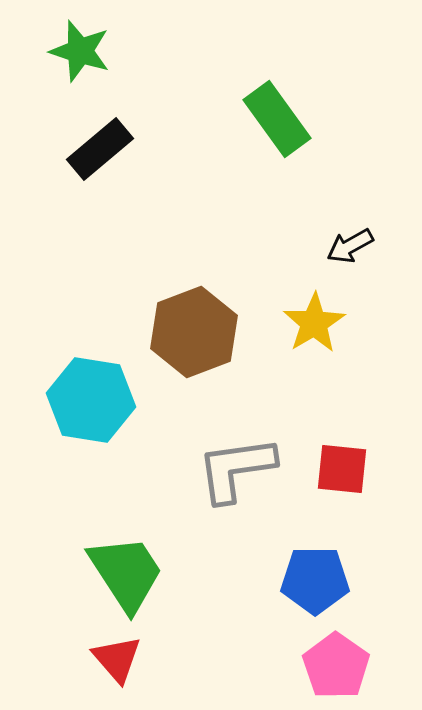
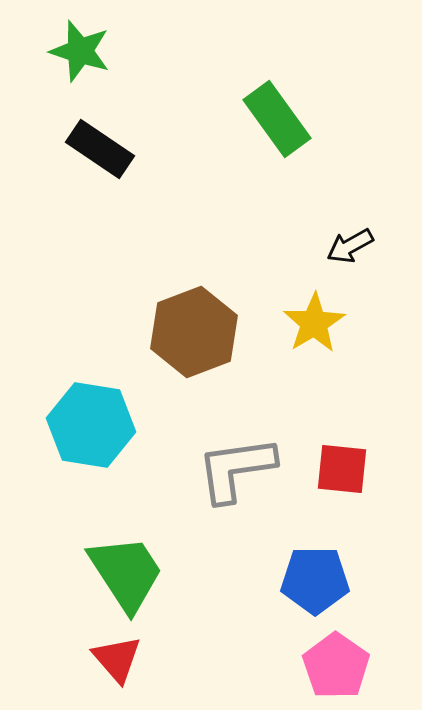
black rectangle: rotated 74 degrees clockwise
cyan hexagon: moved 25 px down
